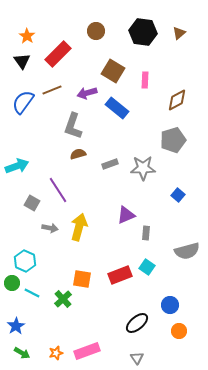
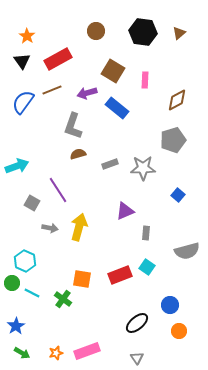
red rectangle at (58, 54): moved 5 px down; rotated 16 degrees clockwise
purple triangle at (126, 215): moved 1 px left, 4 px up
green cross at (63, 299): rotated 12 degrees counterclockwise
